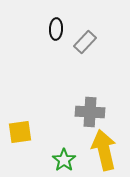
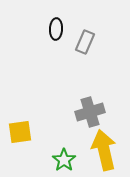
gray rectangle: rotated 20 degrees counterclockwise
gray cross: rotated 20 degrees counterclockwise
